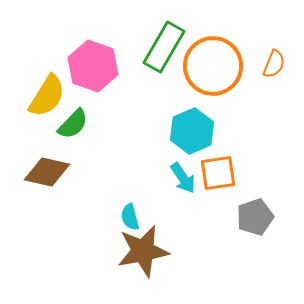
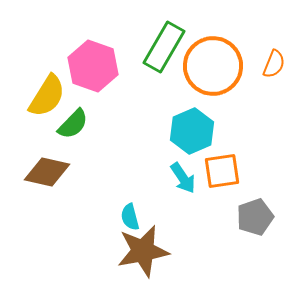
orange square: moved 4 px right, 2 px up
